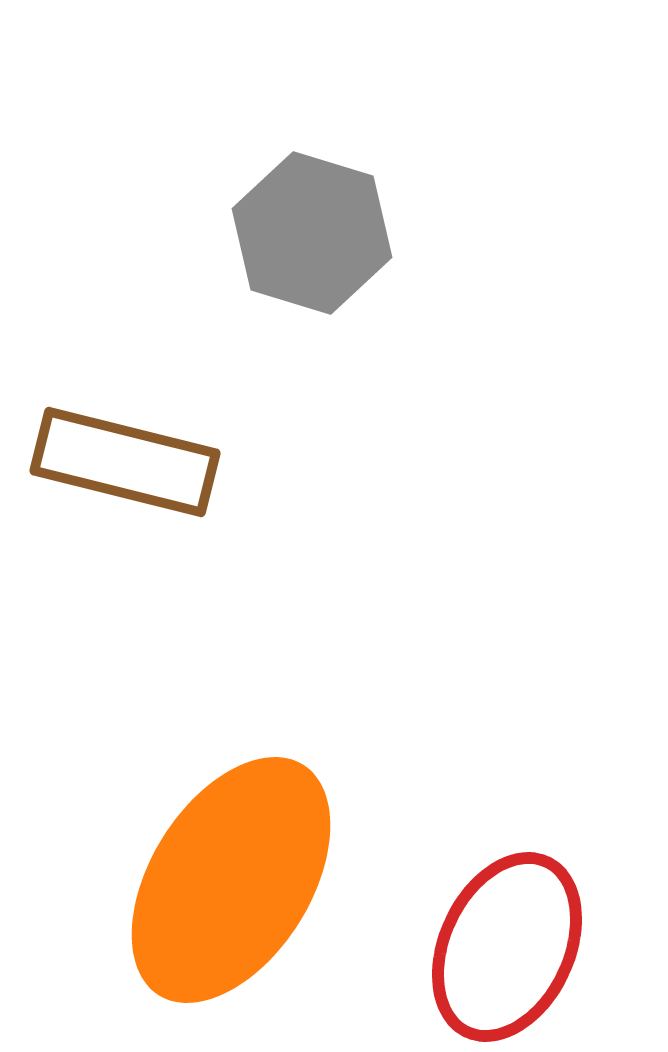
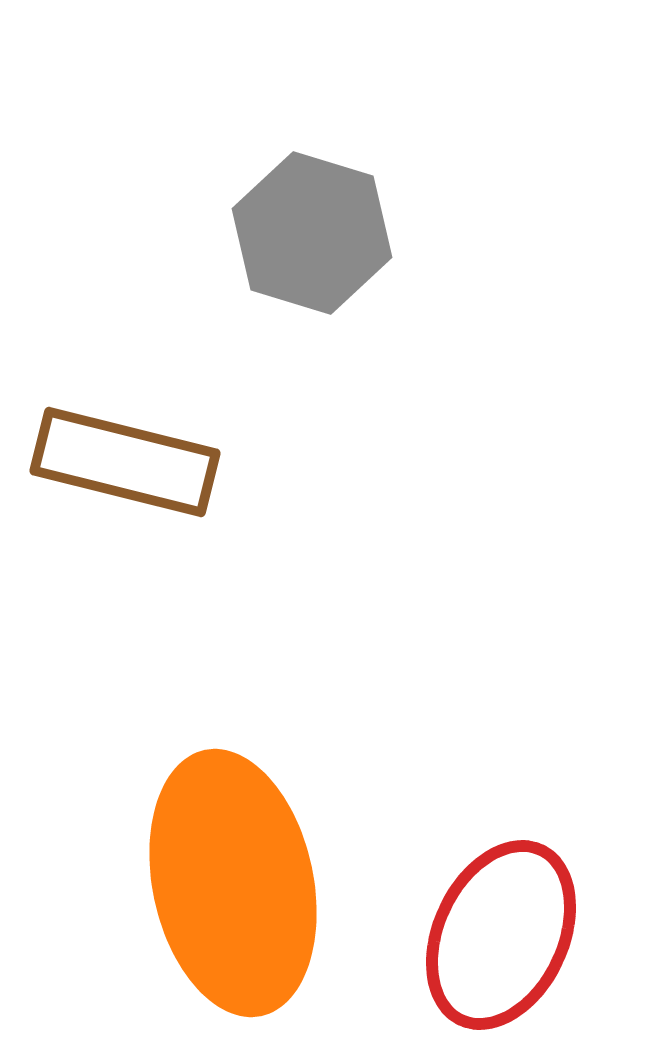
orange ellipse: moved 2 px right, 3 px down; rotated 44 degrees counterclockwise
red ellipse: moved 6 px left, 12 px up
